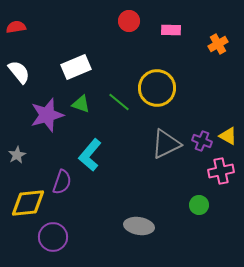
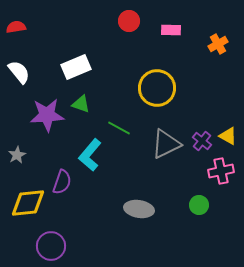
green line: moved 26 px down; rotated 10 degrees counterclockwise
purple star: rotated 12 degrees clockwise
purple cross: rotated 18 degrees clockwise
gray ellipse: moved 17 px up
purple circle: moved 2 px left, 9 px down
